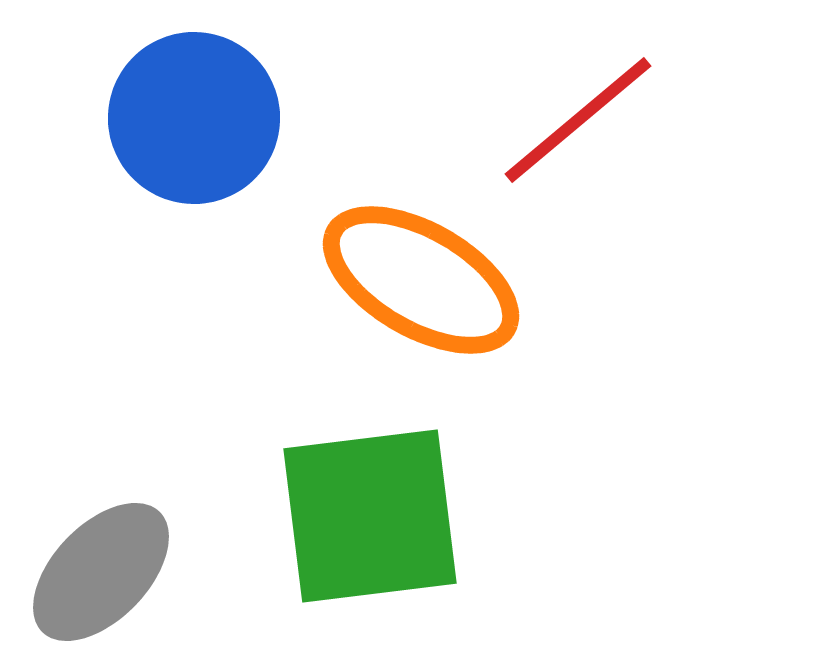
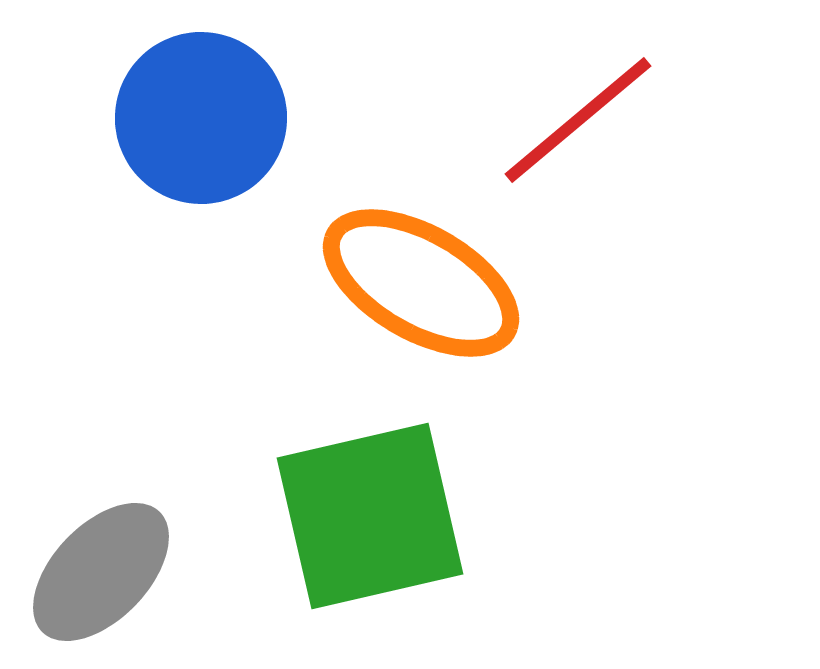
blue circle: moved 7 px right
orange ellipse: moved 3 px down
green square: rotated 6 degrees counterclockwise
